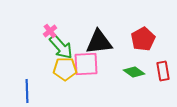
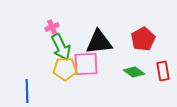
pink cross: moved 2 px right, 4 px up; rotated 16 degrees clockwise
green arrow: rotated 16 degrees clockwise
